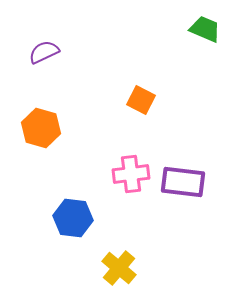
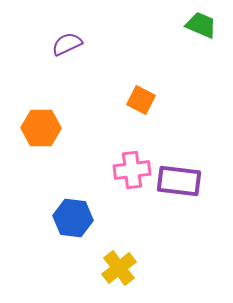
green trapezoid: moved 4 px left, 4 px up
purple semicircle: moved 23 px right, 8 px up
orange hexagon: rotated 15 degrees counterclockwise
pink cross: moved 1 px right, 4 px up
purple rectangle: moved 4 px left, 1 px up
yellow cross: rotated 12 degrees clockwise
